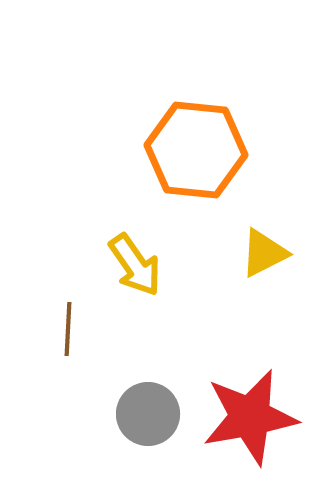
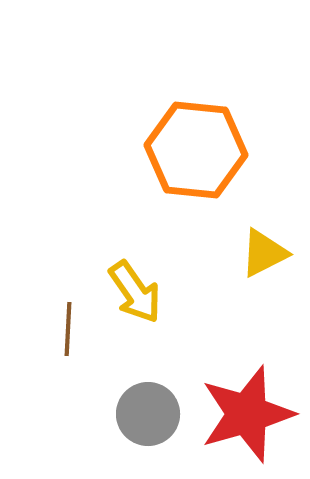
yellow arrow: moved 27 px down
red star: moved 3 px left, 3 px up; rotated 6 degrees counterclockwise
